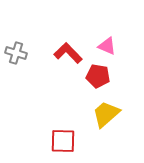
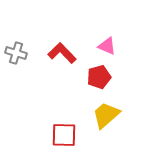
red L-shape: moved 6 px left
red pentagon: moved 1 px right, 1 px down; rotated 25 degrees counterclockwise
yellow trapezoid: moved 1 px down
red square: moved 1 px right, 6 px up
